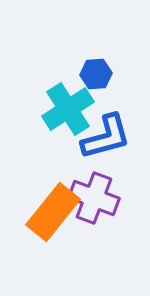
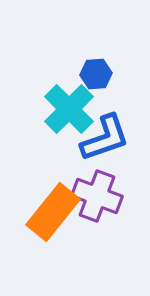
cyan cross: moved 1 px right; rotated 12 degrees counterclockwise
blue L-shape: moved 1 px left, 1 px down; rotated 4 degrees counterclockwise
purple cross: moved 3 px right, 2 px up
